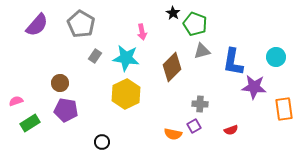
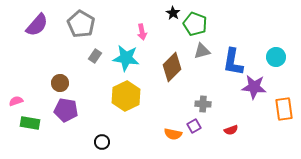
yellow hexagon: moved 2 px down
gray cross: moved 3 px right
green rectangle: rotated 42 degrees clockwise
